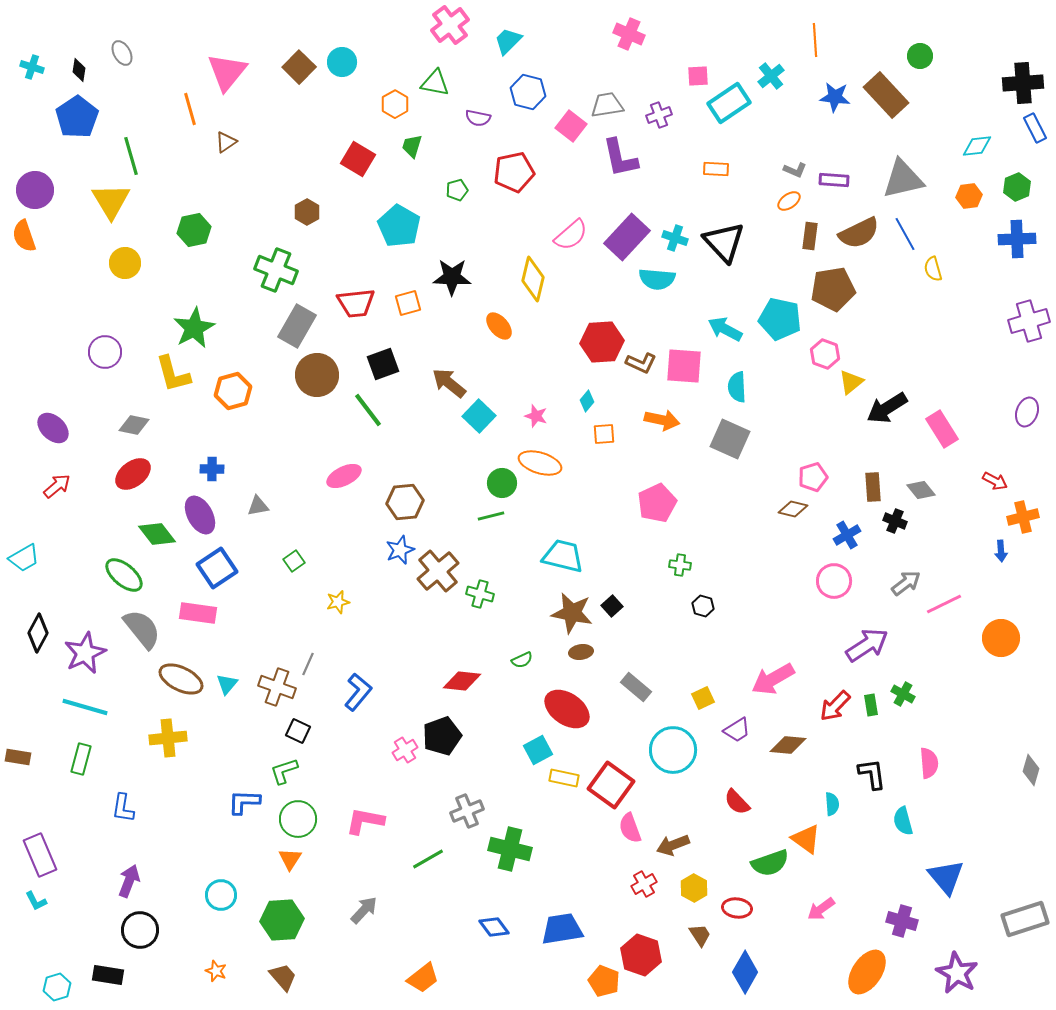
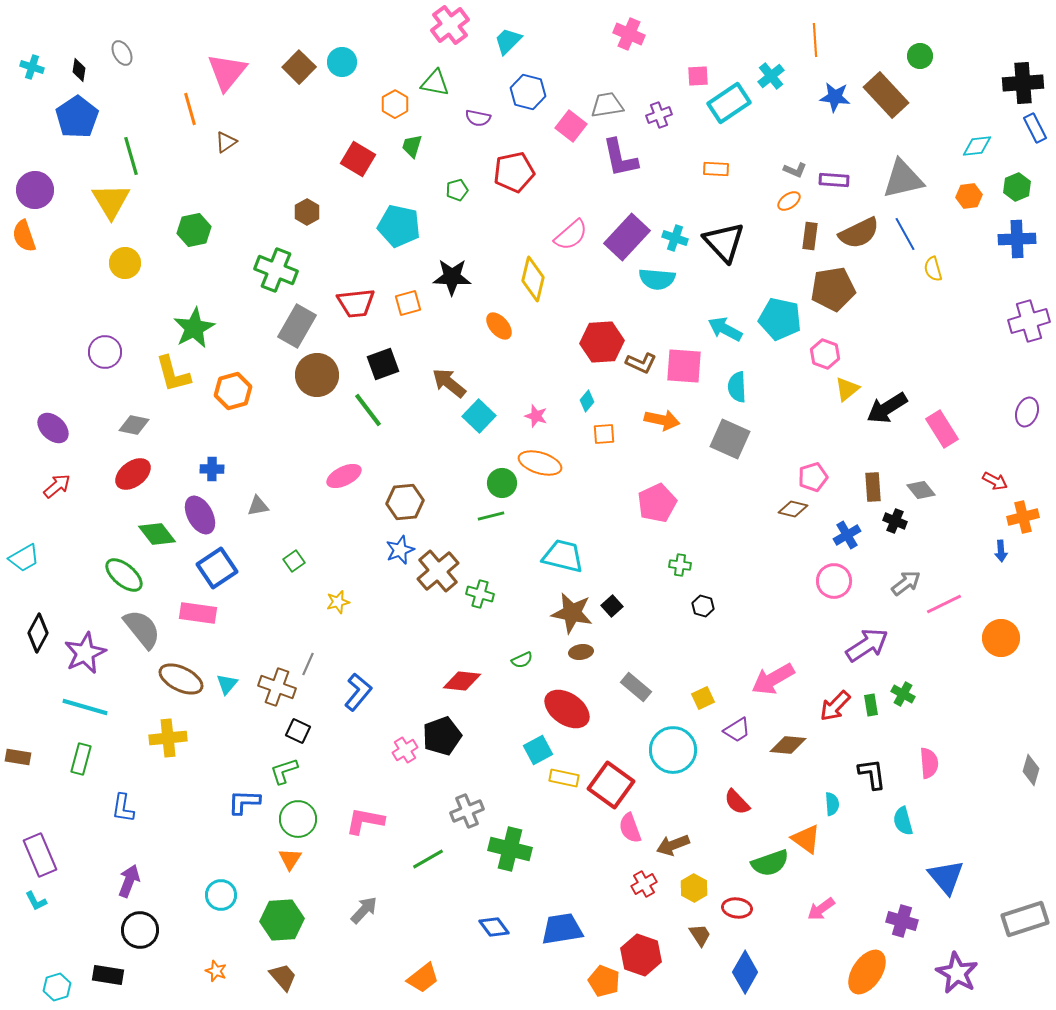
cyan pentagon at (399, 226): rotated 18 degrees counterclockwise
yellow triangle at (851, 382): moved 4 px left, 7 px down
